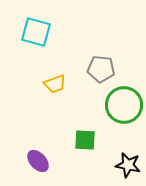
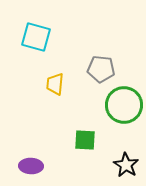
cyan square: moved 5 px down
yellow trapezoid: rotated 115 degrees clockwise
purple ellipse: moved 7 px left, 5 px down; rotated 45 degrees counterclockwise
black star: moved 2 px left; rotated 20 degrees clockwise
